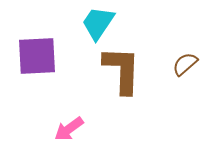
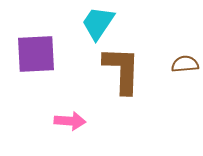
purple square: moved 1 px left, 2 px up
brown semicircle: rotated 36 degrees clockwise
pink arrow: moved 1 px right, 8 px up; rotated 140 degrees counterclockwise
